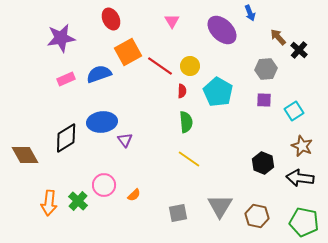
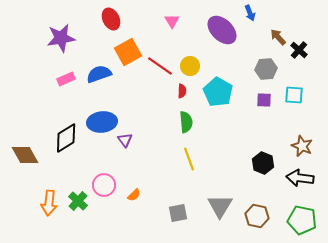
cyan square: moved 16 px up; rotated 36 degrees clockwise
yellow line: rotated 35 degrees clockwise
green pentagon: moved 2 px left, 2 px up
